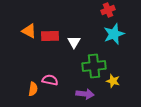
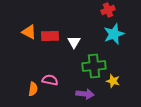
orange triangle: moved 1 px down
